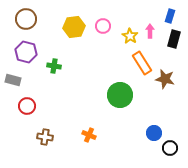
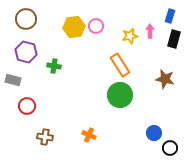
pink circle: moved 7 px left
yellow star: rotated 28 degrees clockwise
orange rectangle: moved 22 px left, 2 px down
